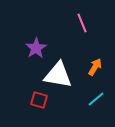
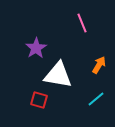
orange arrow: moved 4 px right, 2 px up
